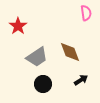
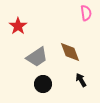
black arrow: rotated 88 degrees counterclockwise
